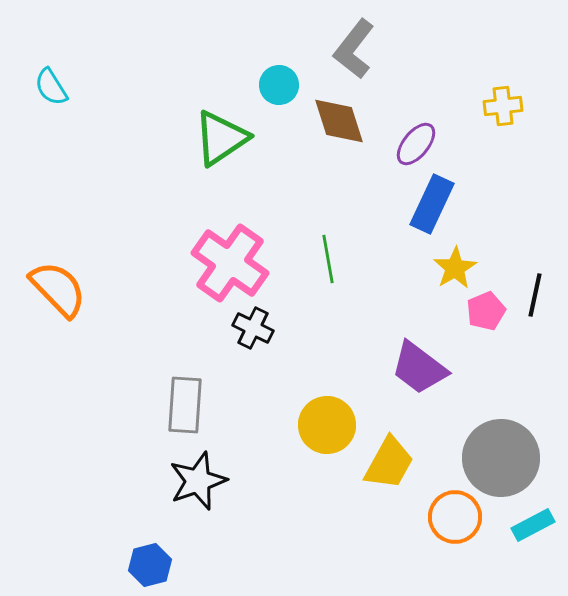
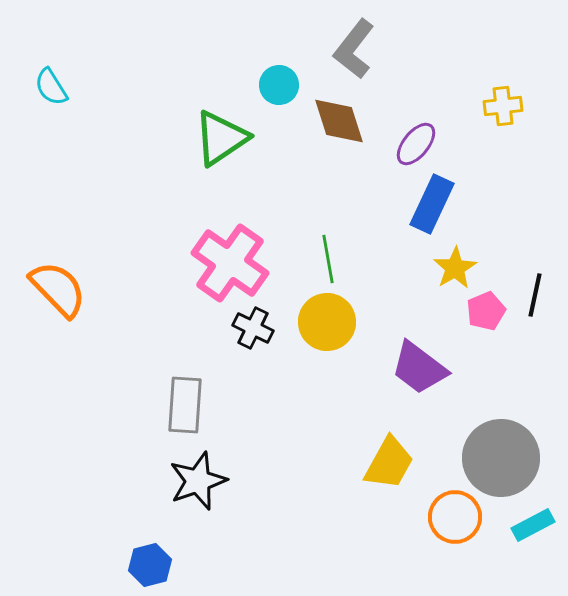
yellow circle: moved 103 px up
